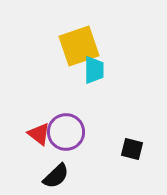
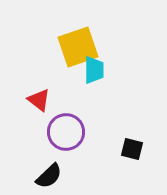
yellow square: moved 1 px left, 1 px down
red triangle: moved 34 px up
black semicircle: moved 7 px left
